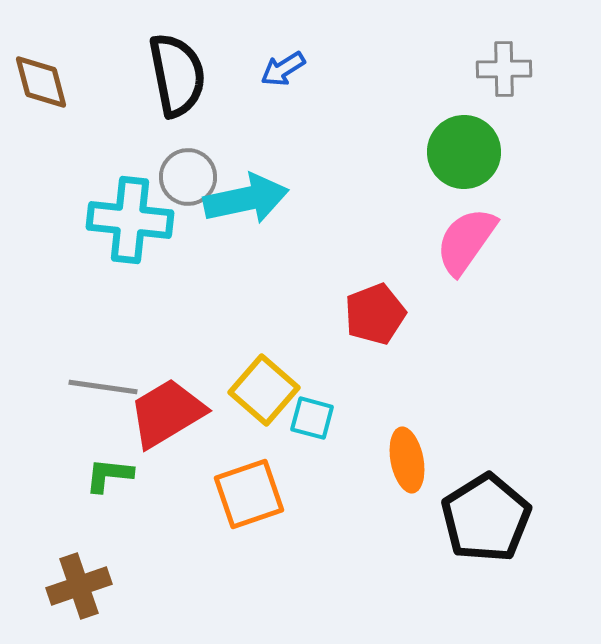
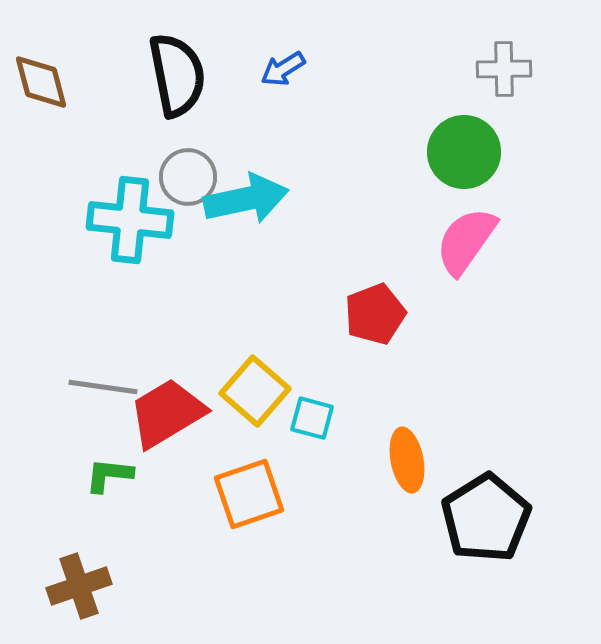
yellow square: moved 9 px left, 1 px down
